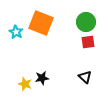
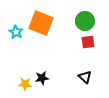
green circle: moved 1 px left, 1 px up
yellow star: rotated 16 degrees counterclockwise
